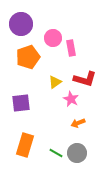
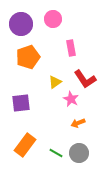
pink circle: moved 19 px up
red L-shape: rotated 40 degrees clockwise
orange rectangle: rotated 20 degrees clockwise
gray circle: moved 2 px right
